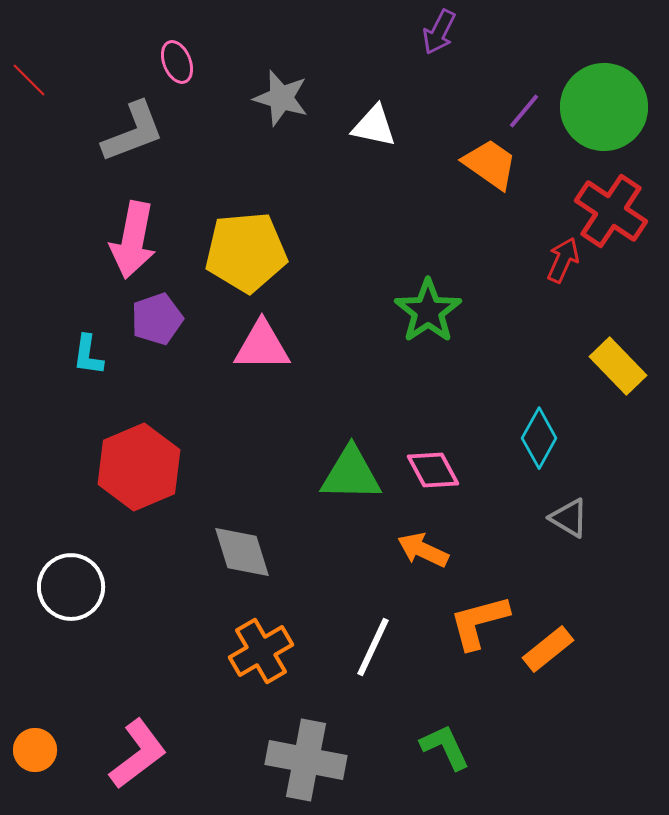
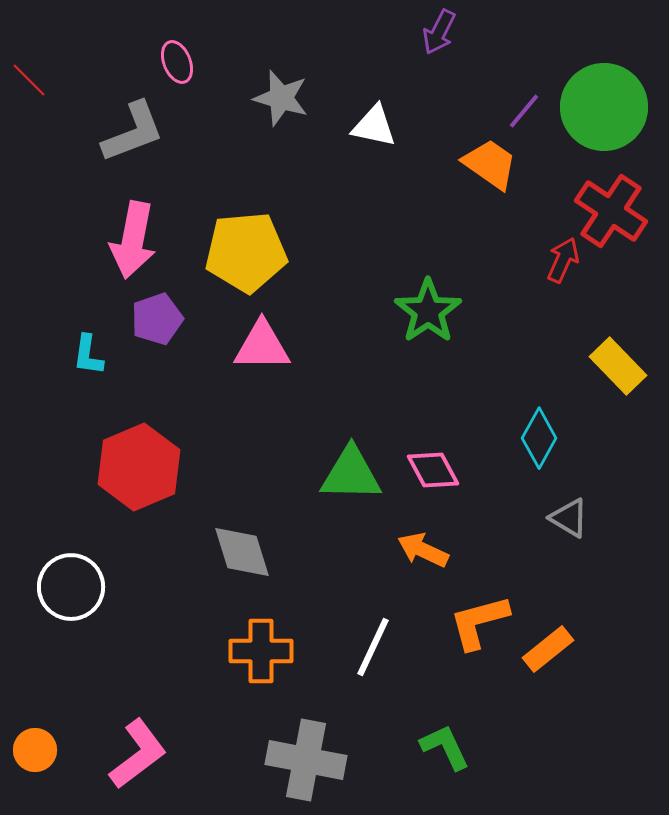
orange cross: rotated 30 degrees clockwise
